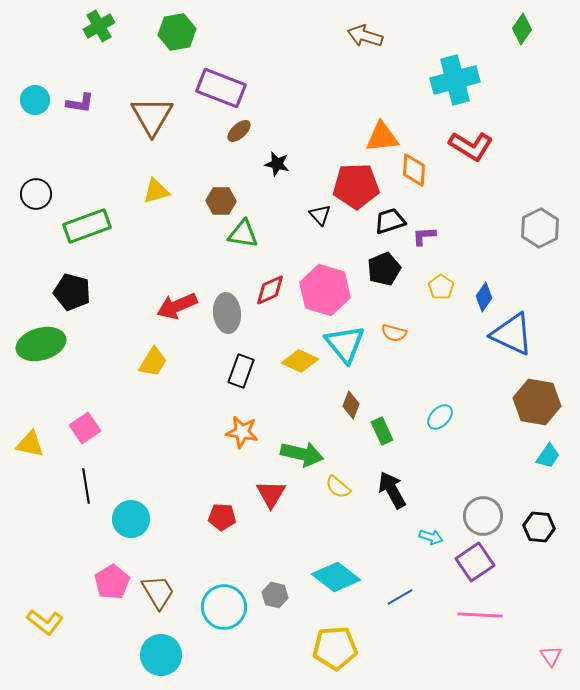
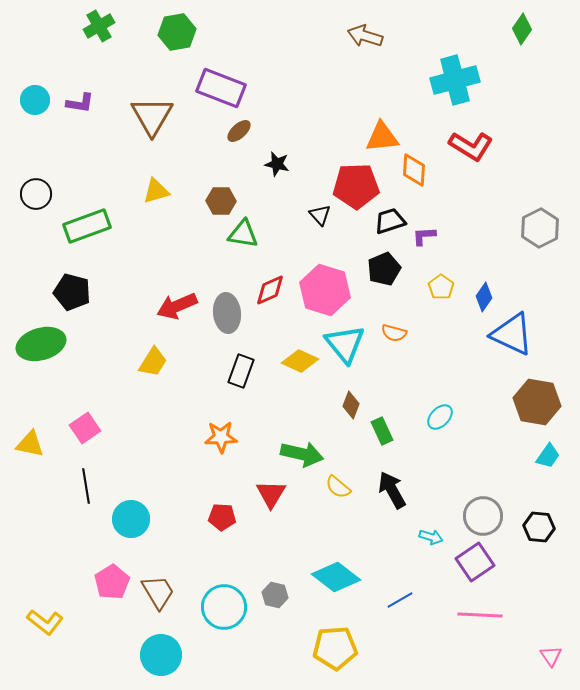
orange star at (242, 432): moved 21 px left, 5 px down; rotated 12 degrees counterclockwise
blue line at (400, 597): moved 3 px down
